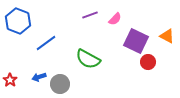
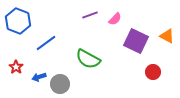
red circle: moved 5 px right, 10 px down
red star: moved 6 px right, 13 px up
